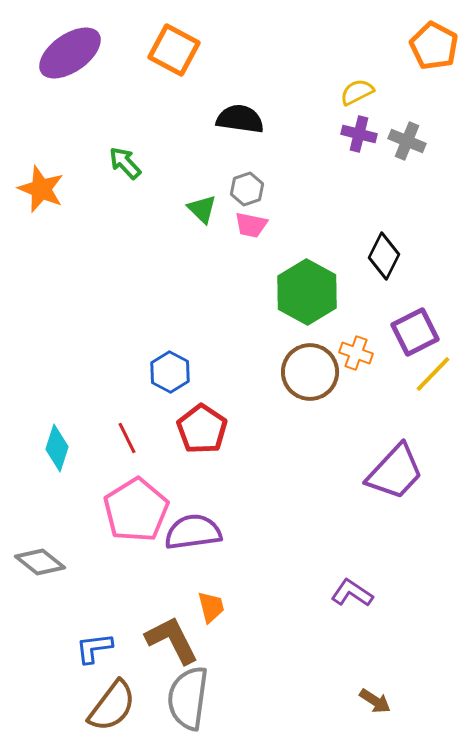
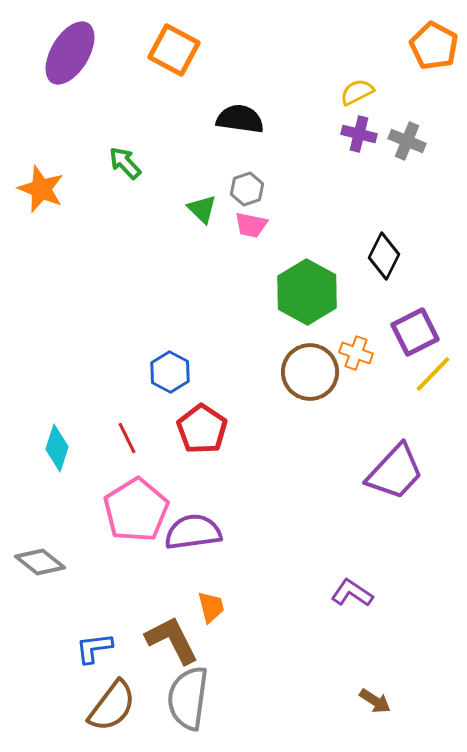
purple ellipse: rotated 24 degrees counterclockwise
